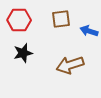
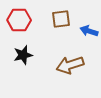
black star: moved 2 px down
